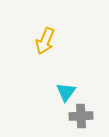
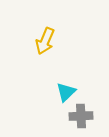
cyan triangle: rotated 10 degrees clockwise
